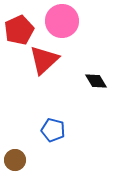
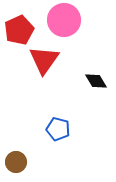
pink circle: moved 2 px right, 1 px up
red triangle: rotated 12 degrees counterclockwise
blue pentagon: moved 5 px right, 1 px up
brown circle: moved 1 px right, 2 px down
